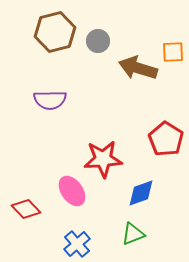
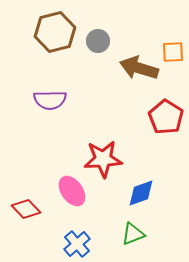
brown arrow: moved 1 px right
red pentagon: moved 22 px up
